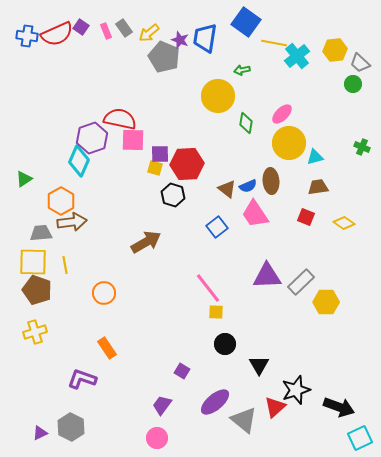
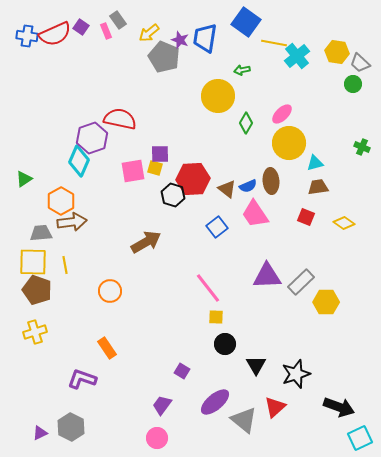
gray rectangle at (124, 28): moved 6 px left, 8 px up
red semicircle at (57, 34): moved 2 px left
yellow hexagon at (335, 50): moved 2 px right, 2 px down; rotated 15 degrees clockwise
green diamond at (246, 123): rotated 20 degrees clockwise
pink square at (133, 140): moved 31 px down; rotated 10 degrees counterclockwise
cyan triangle at (315, 157): moved 6 px down
red hexagon at (187, 164): moved 6 px right, 15 px down
orange circle at (104, 293): moved 6 px right, 2 px up
yellow square at (216, 312): moved 5 px down
black triangle at (259, 365): moved 3 px left
black star at (296, 390): moved 16 px up
